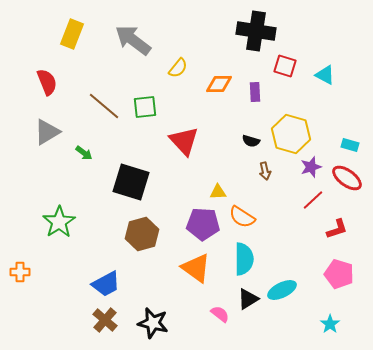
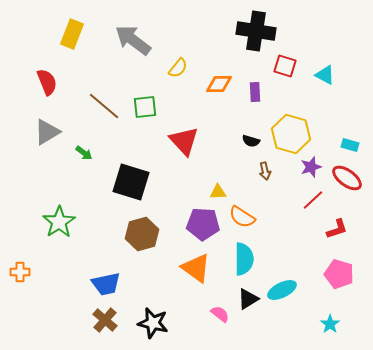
blue trapezoid: rotated 16 degrees clockwise
